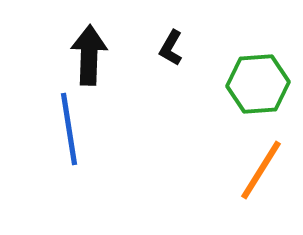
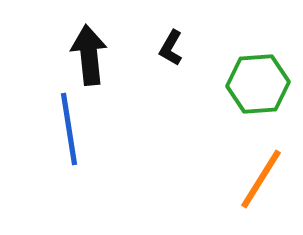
black arrow: rotated 8 degrees counterclockwise
orange line: moved 9 px down
